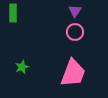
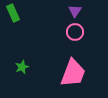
green rectangle: rotated 24 degrees counterclockwise
